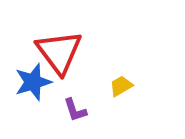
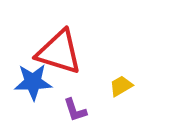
red triangle: rotated 36 degrees counterclockwise
blue star: rotated 15 degrees clockwise
